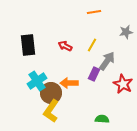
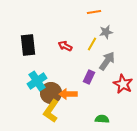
gray star: moved 20 px left
yellow line: moved 1 px up
purple rectangle: moved 5 px left, 3 px down
orange arrow: moved 1 px left, 11 px down
